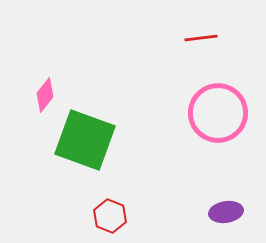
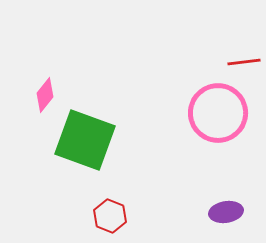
red line: moved 43 px right, 24 px down
